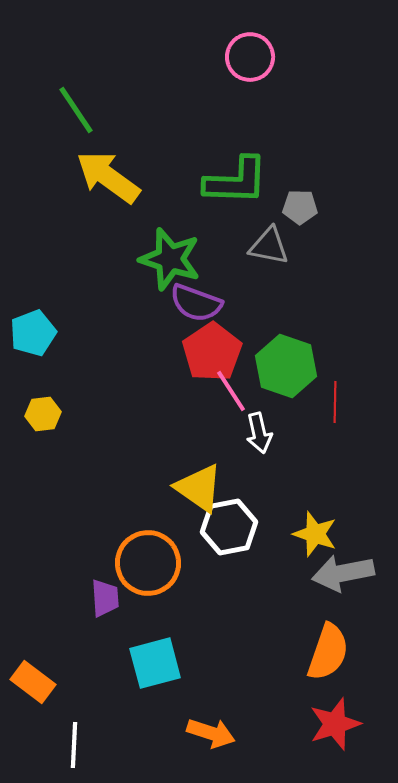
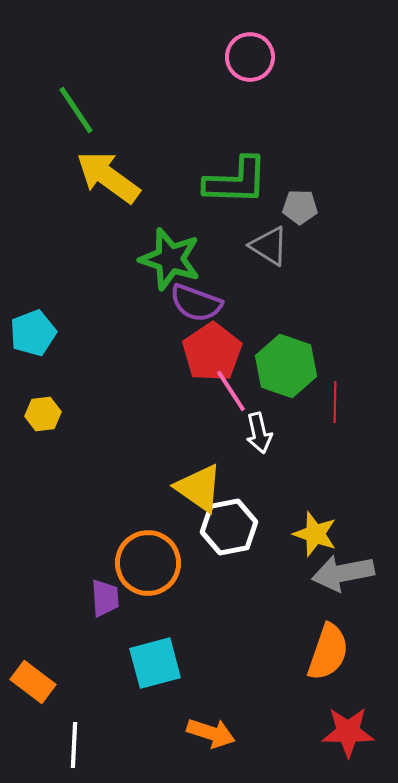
gray triangle: rotated 21 degrees clockwise
red star: moved 13 px right, 8 px down; rotated 18 degrees clockwise
